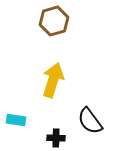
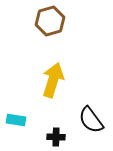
brown hexagon: moved 4 px left
black semicircle: moved 1 px right, 1 px up
black cross: moved 1 px up
